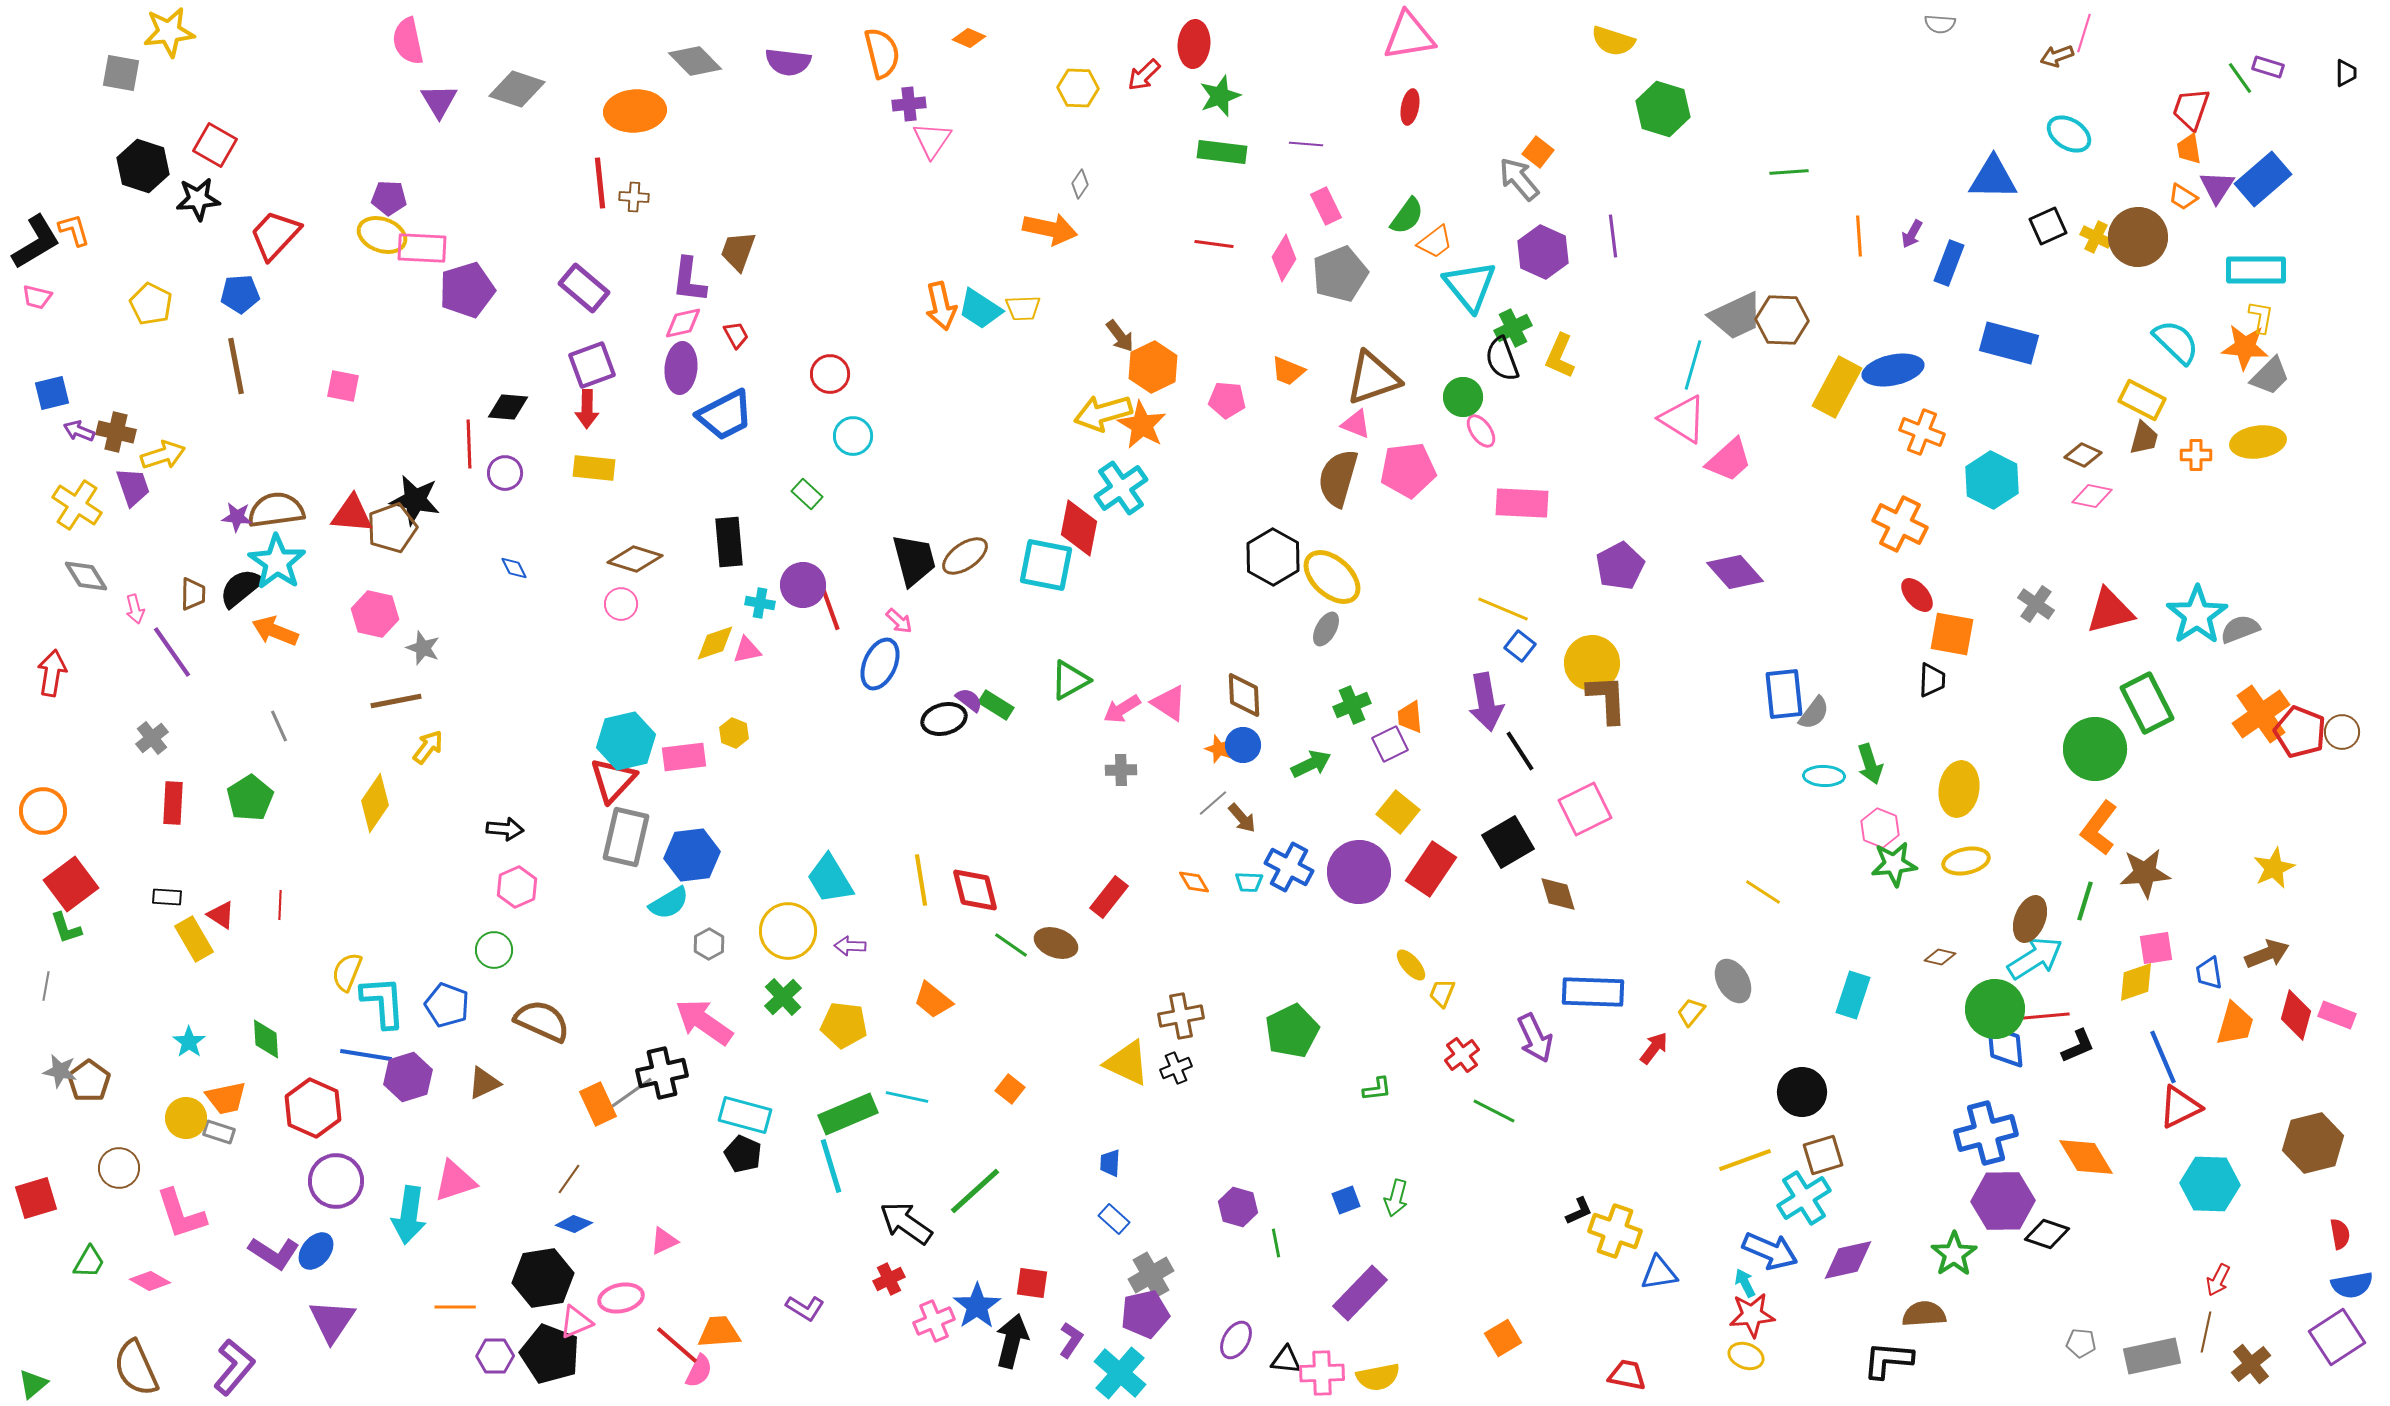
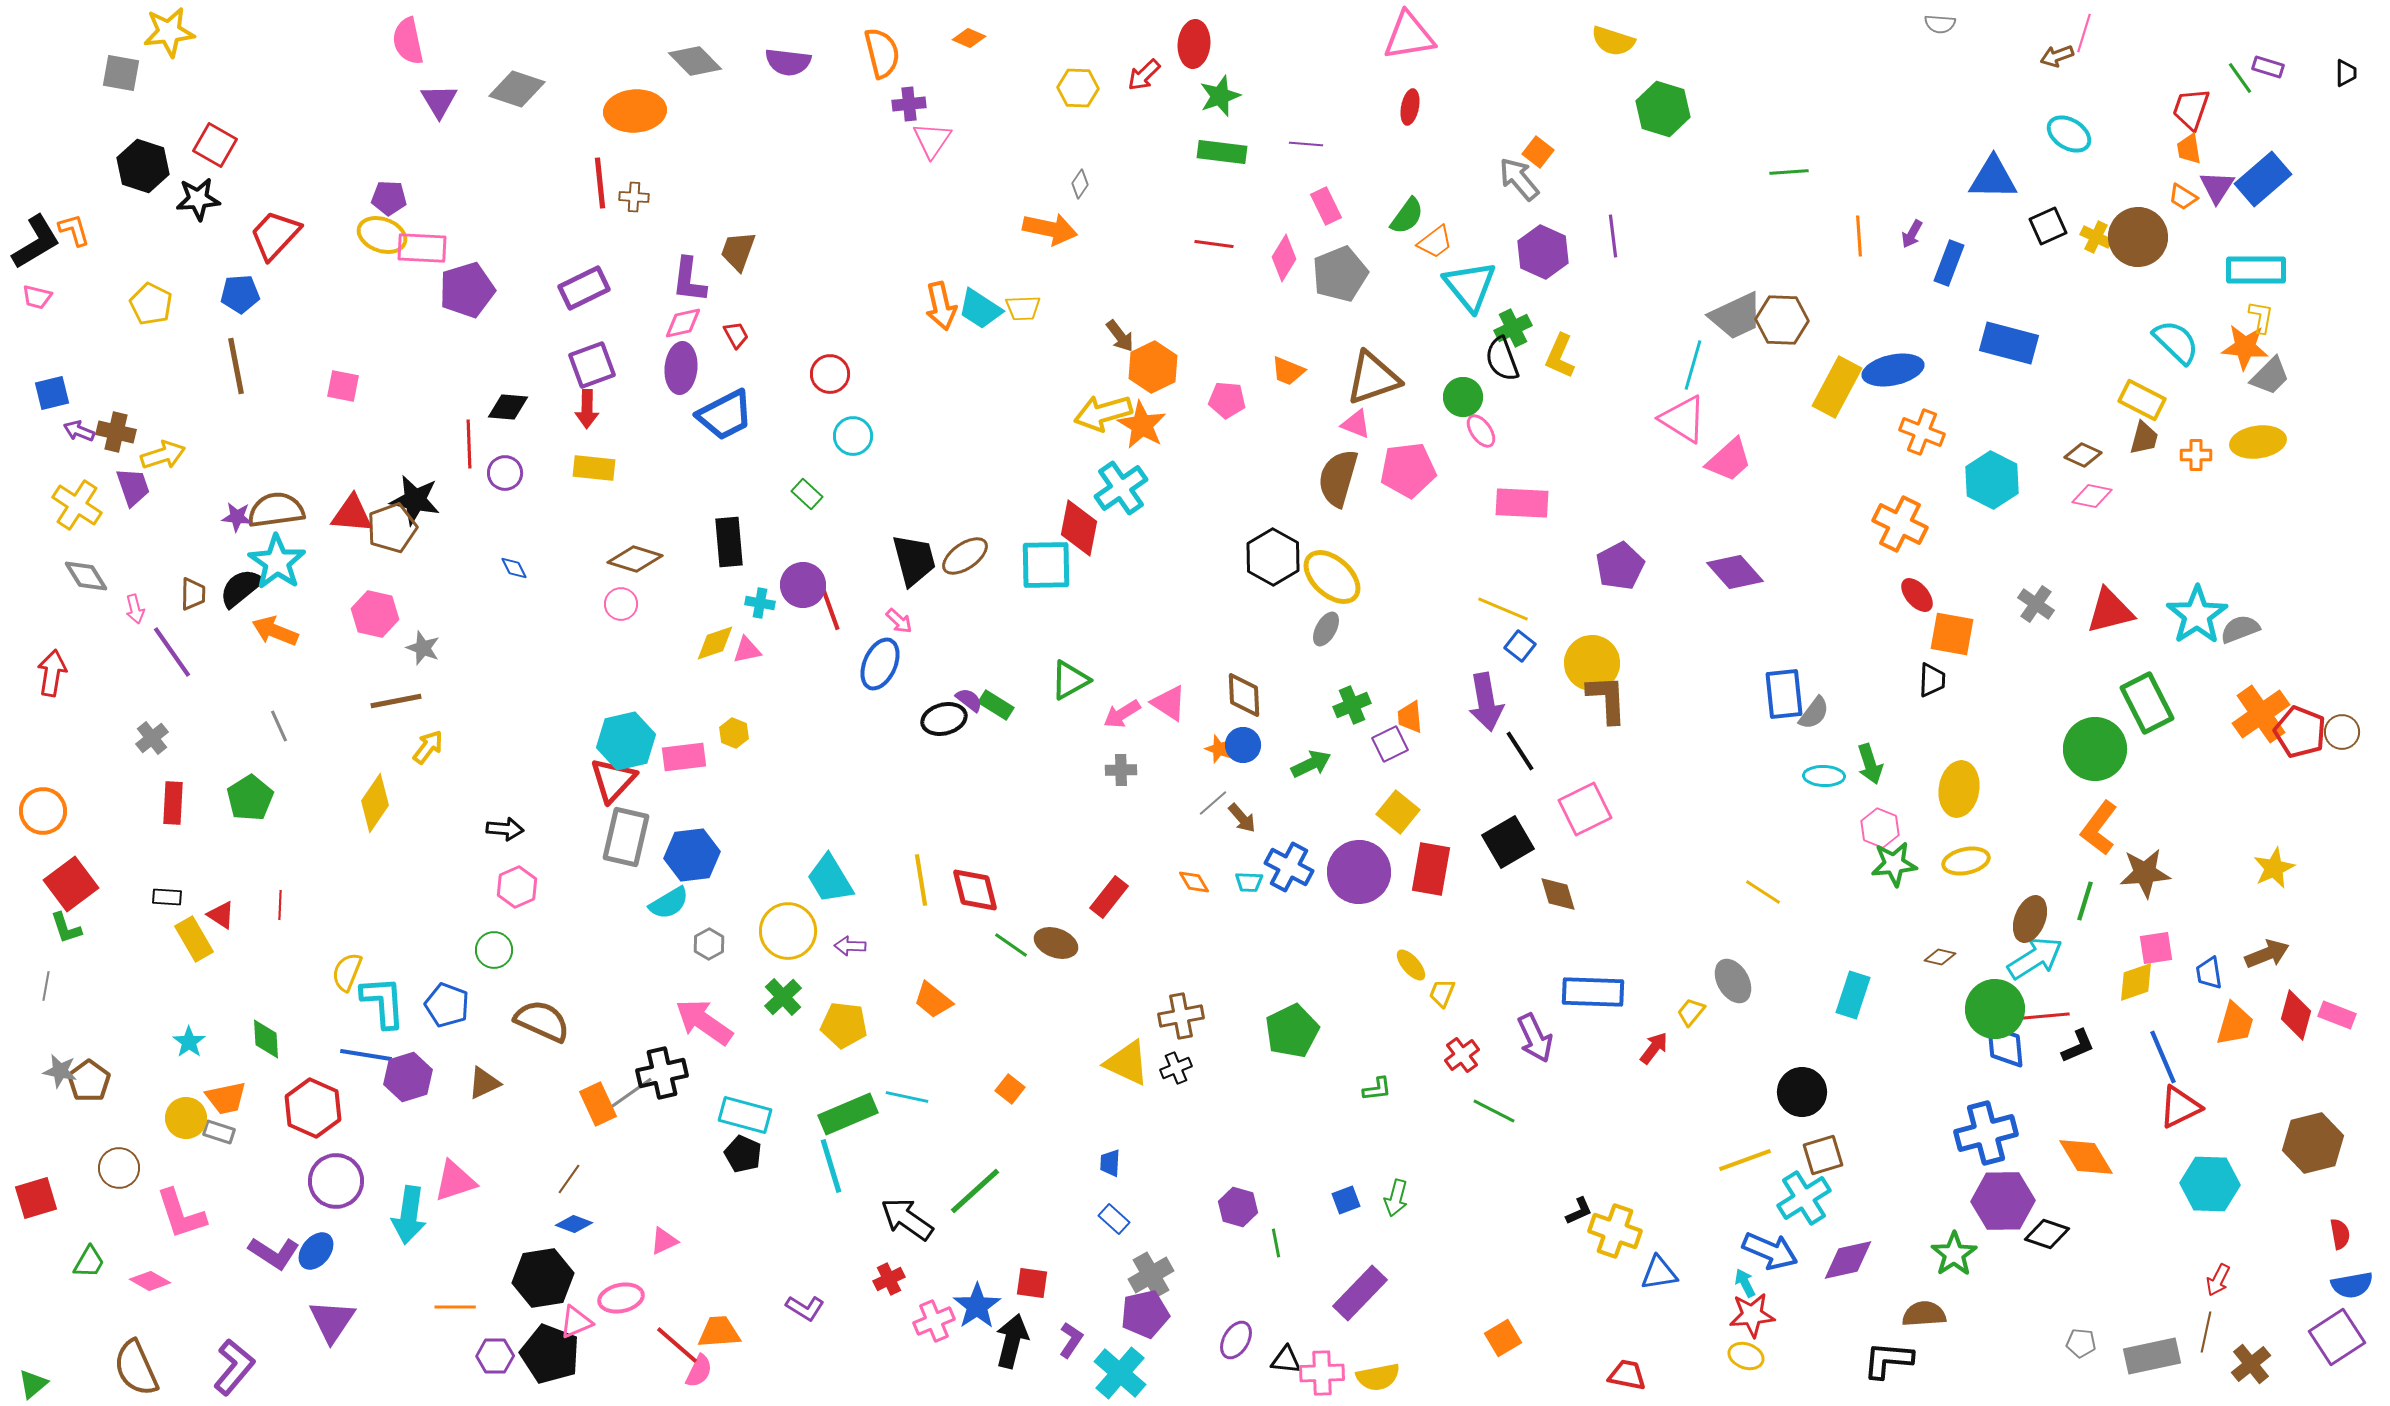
purple rectangle at (584, 288): rotated 66 degrees counterclockwise
cyan square at (1046, 565): rotated 12 degrees counterclockwise
pink arrow at (1122, 709): moved 5 px down
red rectangle at (1431, 869): rotated 24 degrees counterclockwise
black arrow at (906, 1223): moved 1 px right, 4 px up
